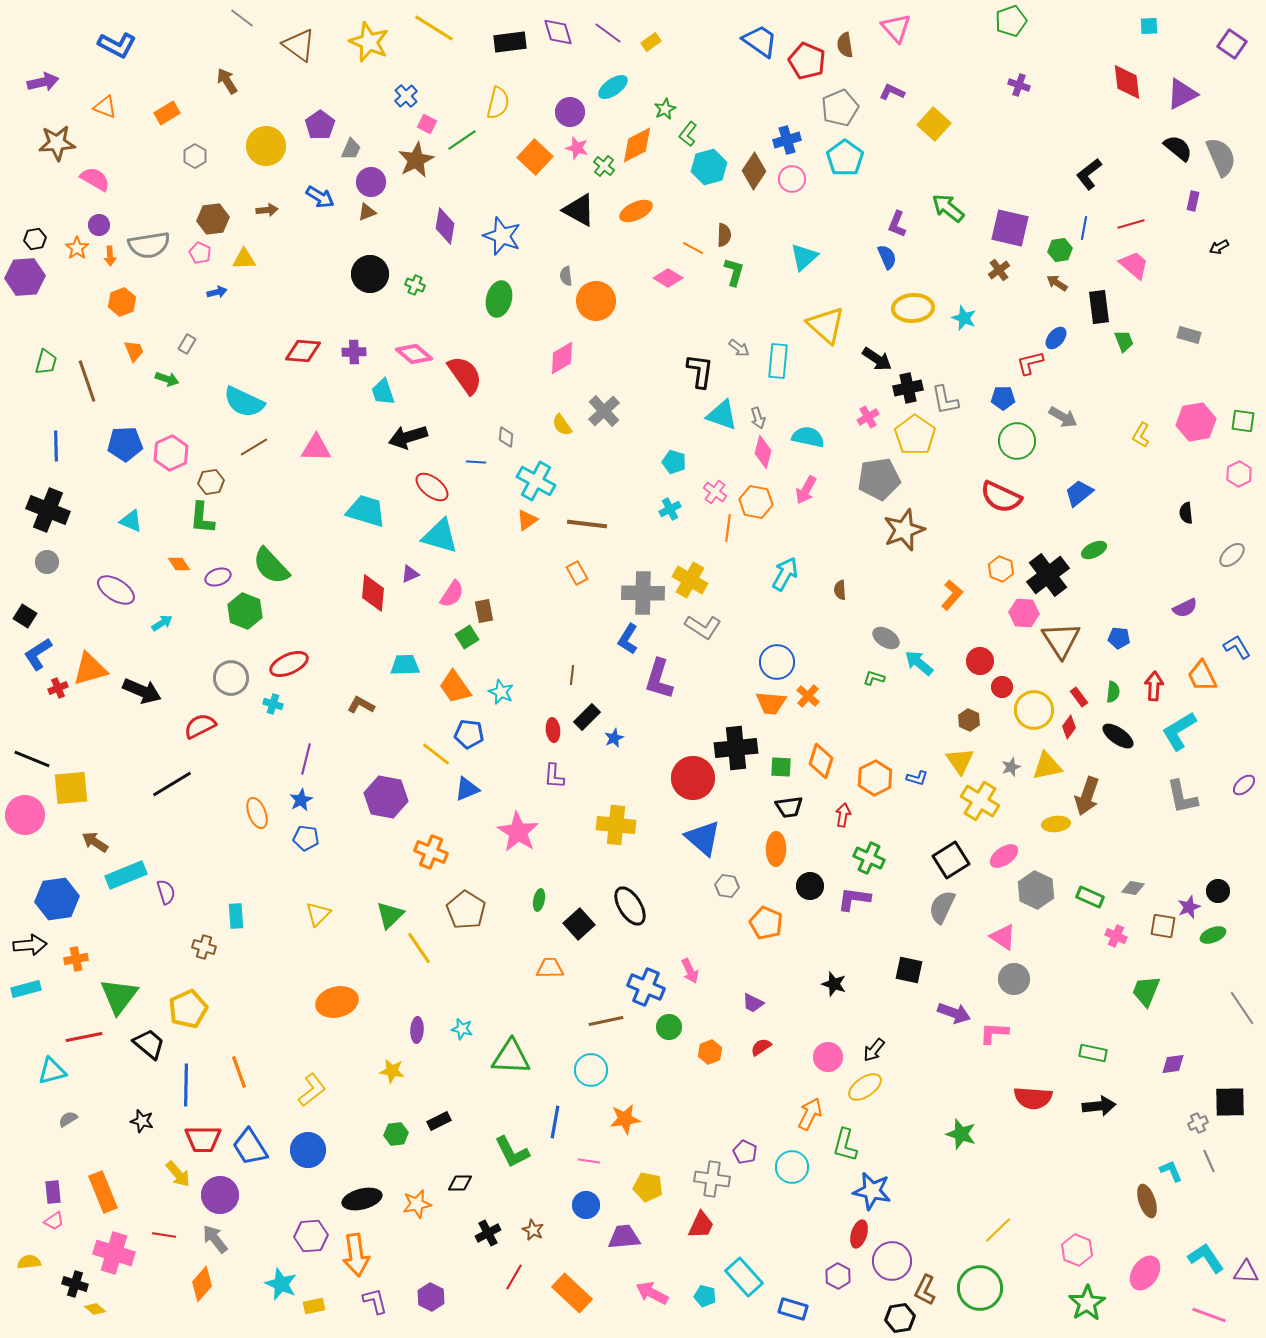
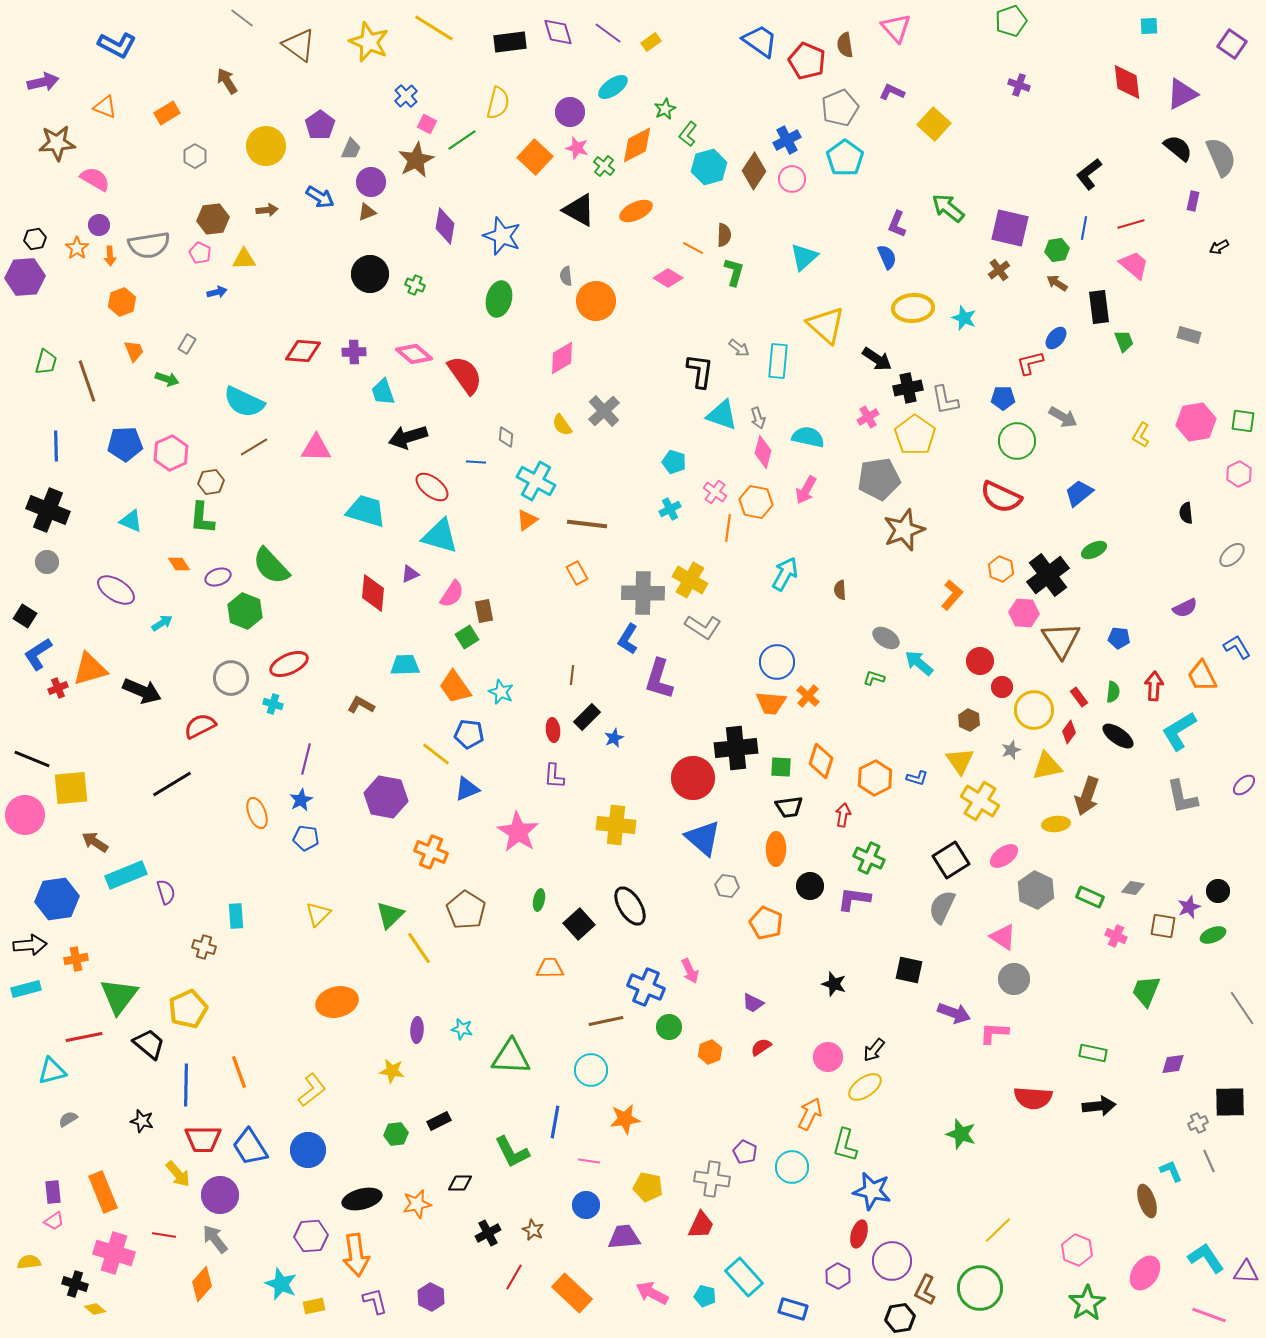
blue cross at (787, 140): rotated 12 degrees counterclockwise
green hexagon at (1060, 250): moved 3 px left
red diamond at (1069, 727): moved 5 px down
gray star at (1011, 767): moved 17 px up
